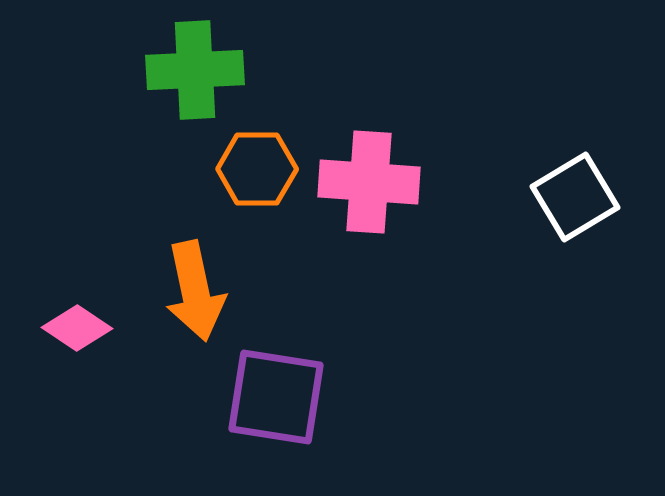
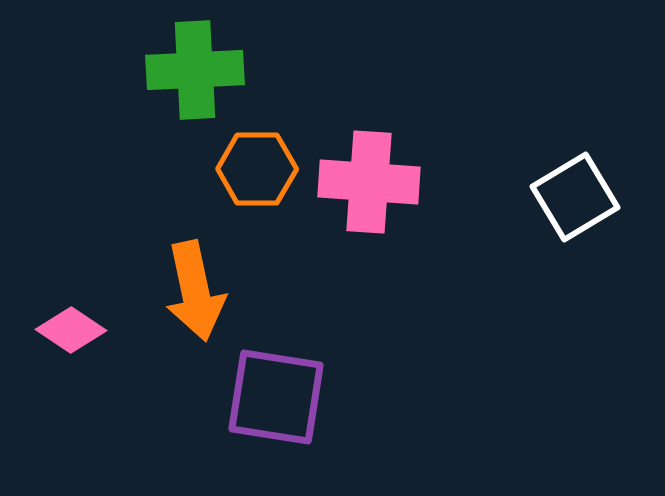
pink diamond: moved 6 px left, 2 px down
